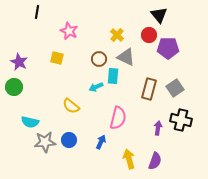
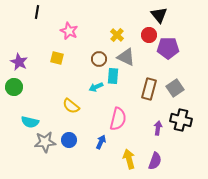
pink semicircle: moved 1 px down
